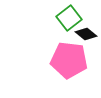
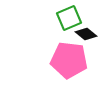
green square: rotated 15 degrees clockwise
